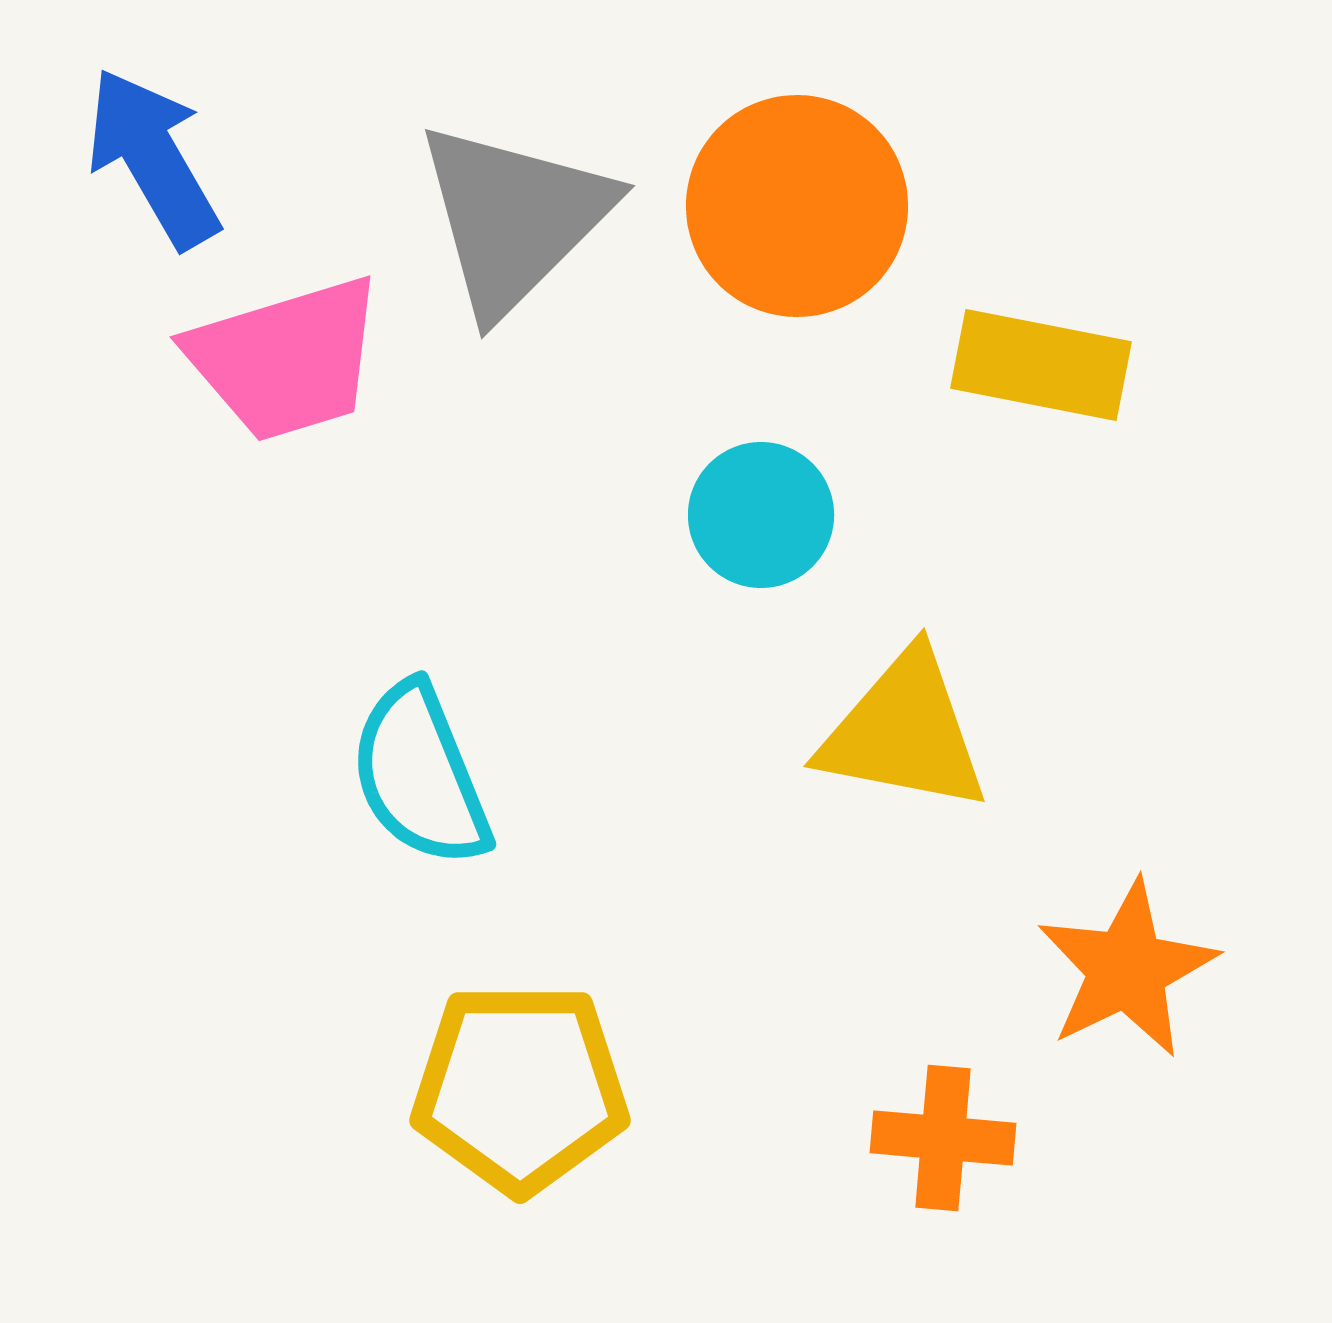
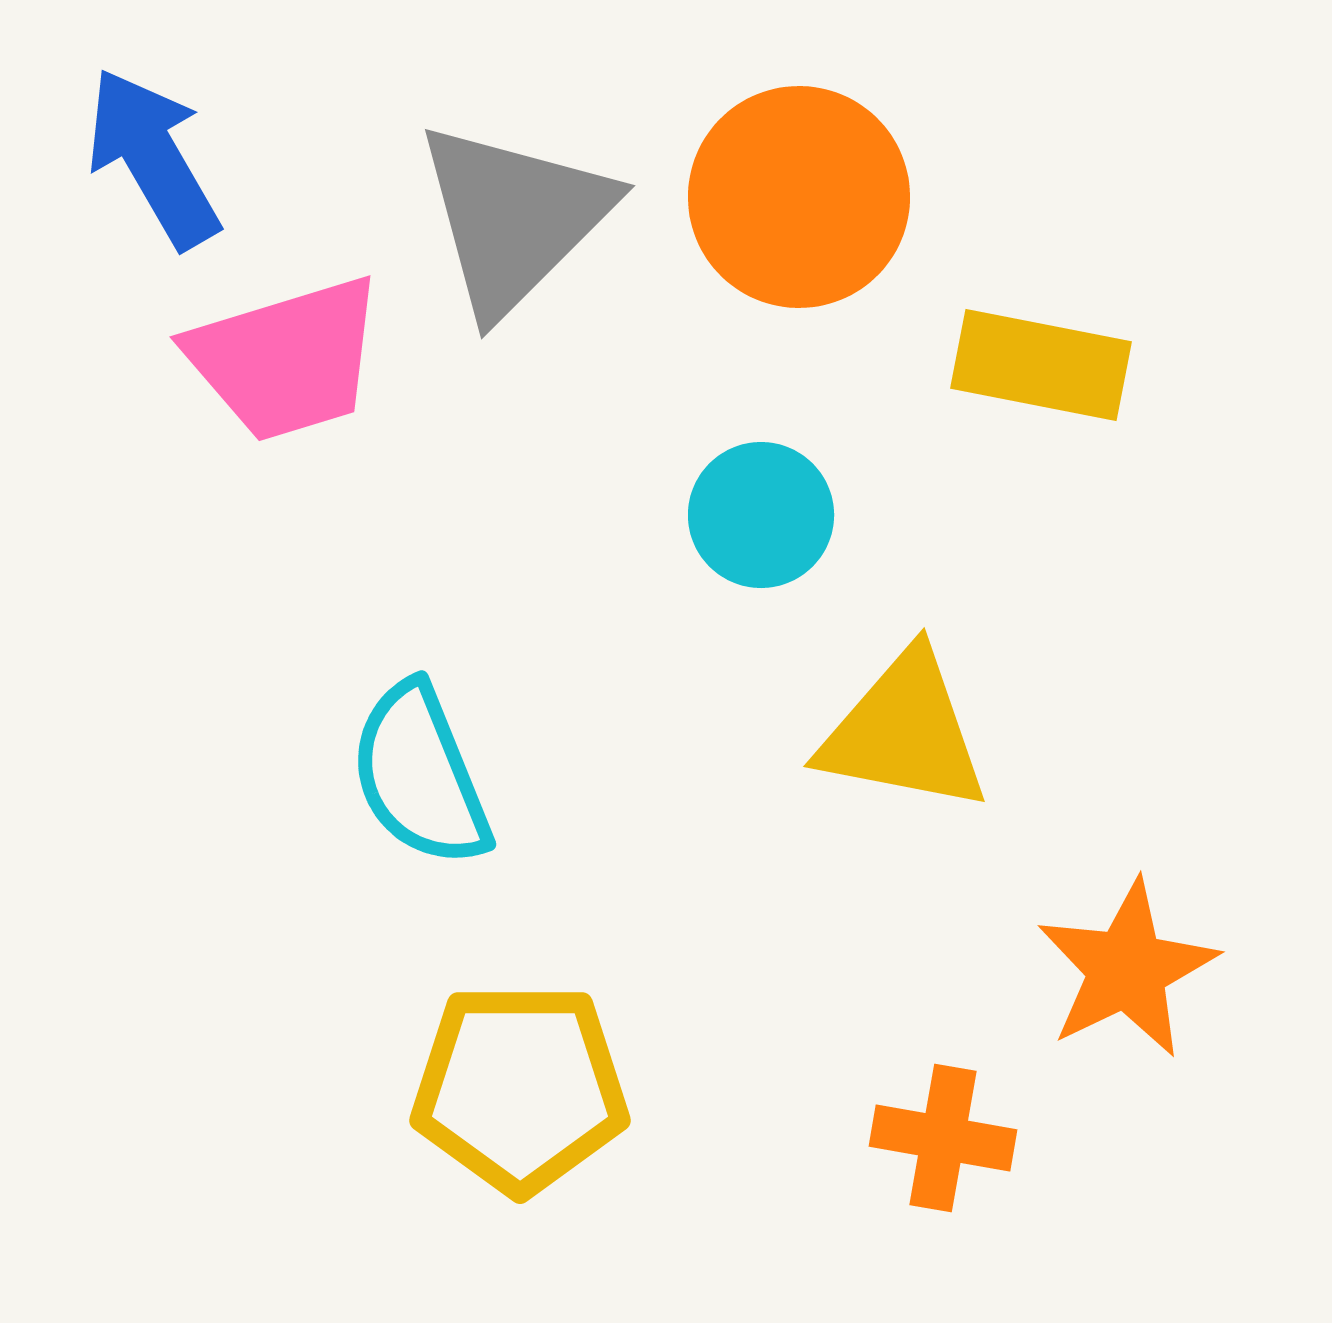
orange circle: moved 2 px right, 9 px up
orange cross: rotated 5 degrees clockwise
